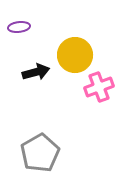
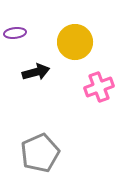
purple ellipse: moved 4 px left, 6 px down
yellow circle: moved 13 px up
gray pentagon: rotated 6 degrees clockwise
